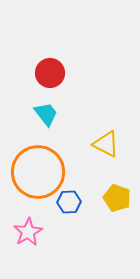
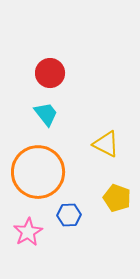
blue hexagon: moved 13 px down
